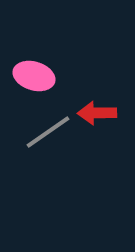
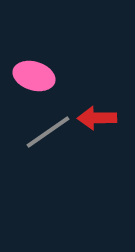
red arrow: moved 5 px down
